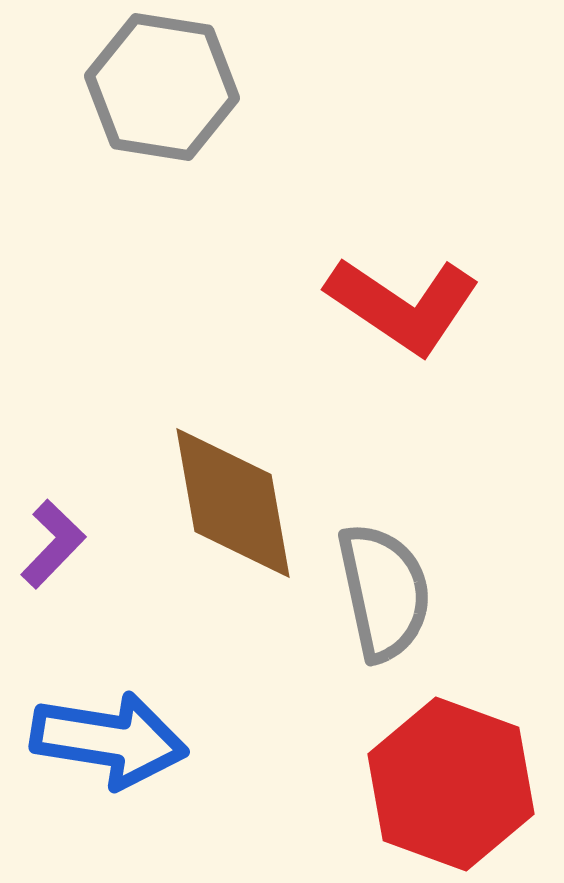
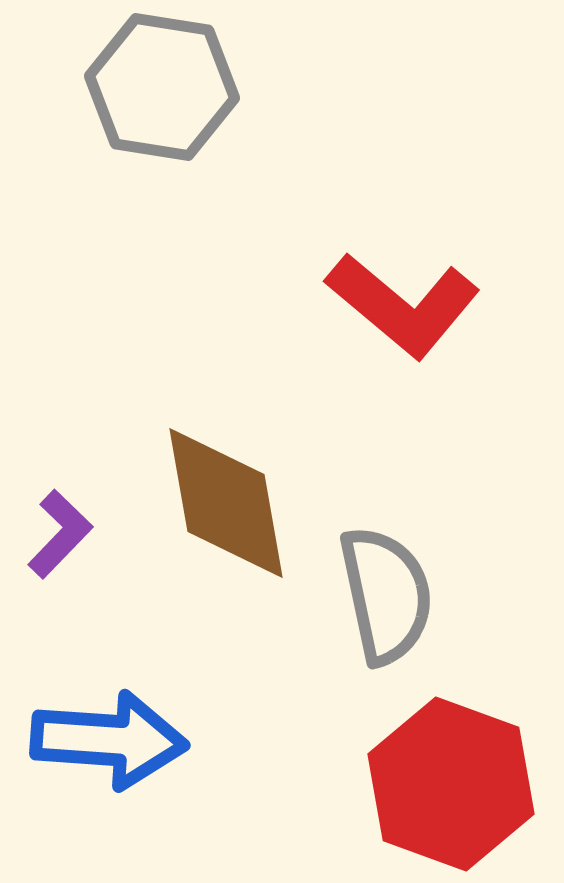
red L-shape: rotated 6 degrees clockwise
brown diamond: moved 7 px left
purple L-shape: moved 7 px right, 10 px up
gray semicircle: moved 2 px right, 3 px down
blue arrow: rotated 5 degrees counterclockwise
